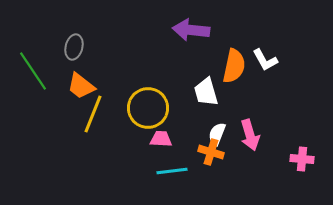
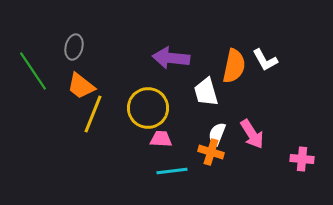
purple arrow: moved 20 px left, 28 px down
pink arrow: moved 2 px right, 1 px up; rotated 16 degrees counterclockwise
